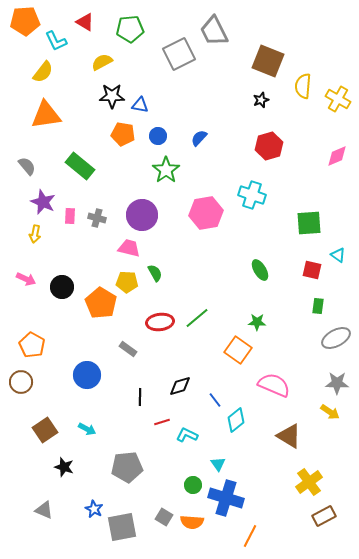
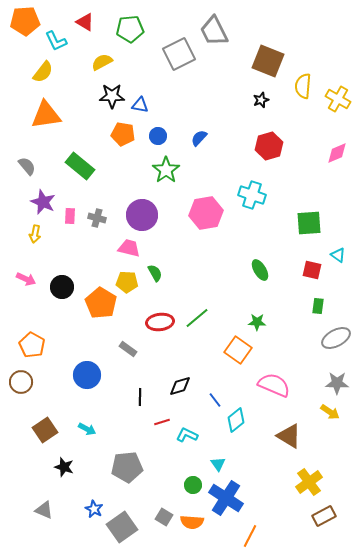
pink diamond at (337, 156): moved 3 px up
blue cross at (226, 498): rotated 16 degrees clockwise
gray square at (122, 527): rotated 24 degrees counterclockwise
